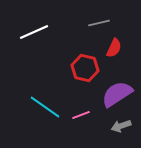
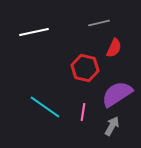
white line: rotated 12 degrees clockwise
pink line: moved 2 px right, 3 px up; rotated 60 degrees counterclockwise
gray arrow: moved 9 px left; rotated 138 degrees clockwise
